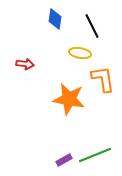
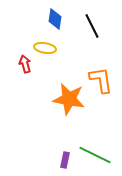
yellow ellipse: moved 35 px left, 5 px up
red arrow: rotated 114 degrees counterclockwise
orange L-shape: moved 2 px left, 1 px down
green line: rotated 48 degrees clockwise
purple rectangle: moved 1 px right; rotated 49 degrees counterclockwise
